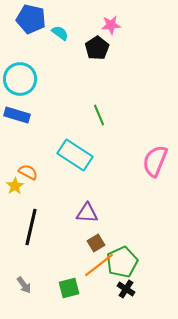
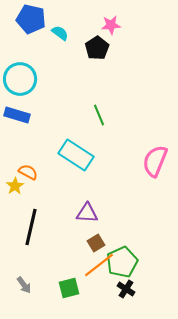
cyan rectangle: moved 1 px right
